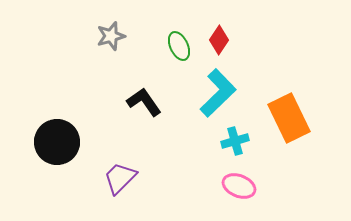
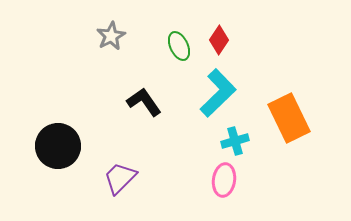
gray star: rotated 12 degrees counterclockwise
black circle: moved 1 px right, 4 px down
pink ellipse: moved 15 px left, 6 px up; rotated 76 degrees clockwise
